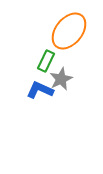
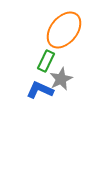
orange ellipse: moved 5 px left, 1 px up
